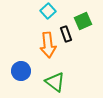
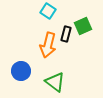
cyan square: rotated 14 degrees counterclockwise
green square: moved 5 px down
black rectangle: rotated 35 degrees clockwise
orange arrow: rotated 20 degrees clockwise
